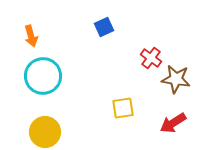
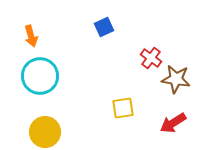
cyan circle: moved 3 px left
